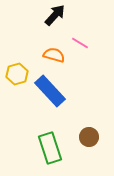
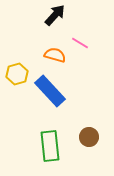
orange semicircle: moved 1 px right
green rectangle: moved 2 px up; rotated 12 degrees clockwise
